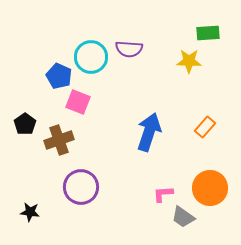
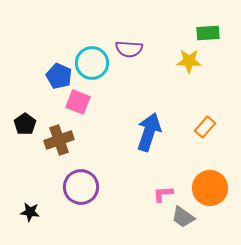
cyan circle: moved 1 px right, 6 px down
